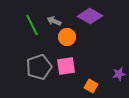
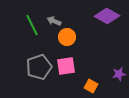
purple diamond: moved 17 px right
